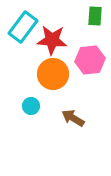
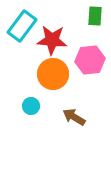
cyan rectangle: moved 1 px left, 1 px up
brown arrow: moved 1 px right, 1 px up
